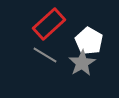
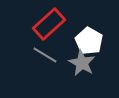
gray star: rotated 12 degrees counterclockwise
